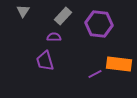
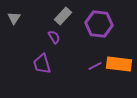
gray triangle: moved 9 px left, 7 px down
purple semicircle: rotated 56 degrees clockwise
purple trapezoid: moved 3 px left, 3 px down
purple line: moved 8 px up
